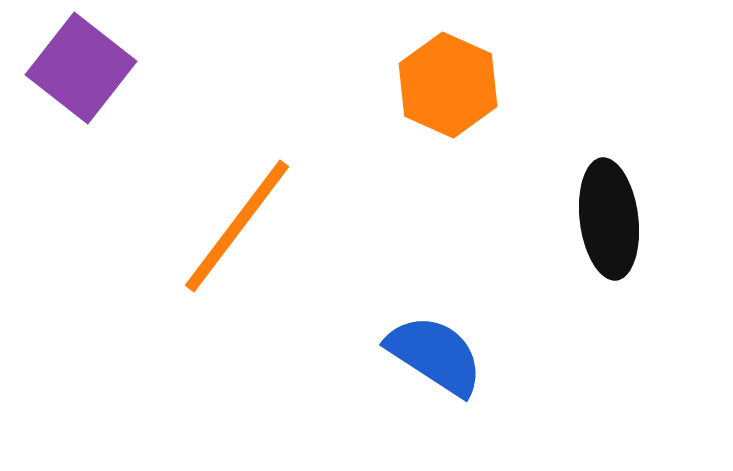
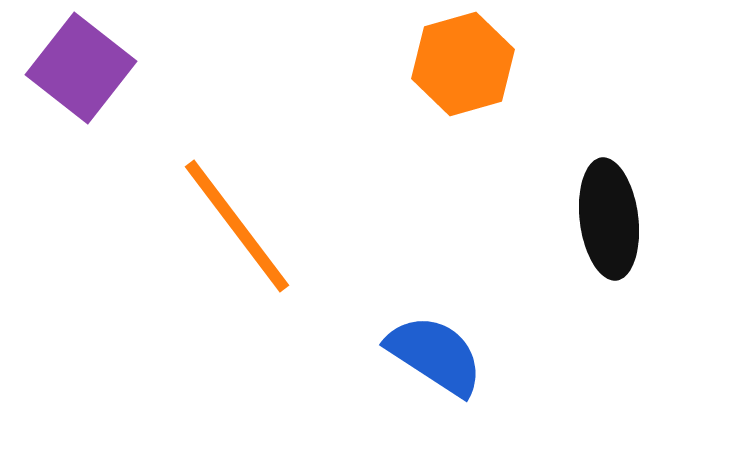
orange hexagon: moved 15 px right, 21 px up; rotated 20 degrees clockwise
orange line: rotated 74 degrees counterclockwise
